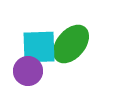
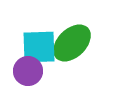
green ellipse: moved 1 px right, 1 px up; rotated 6 degrees clockwise
